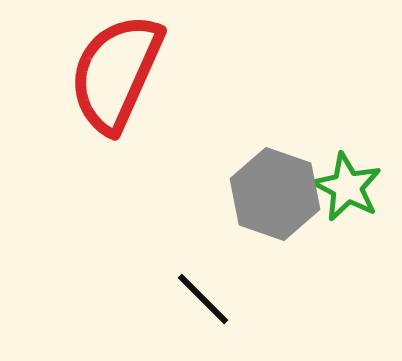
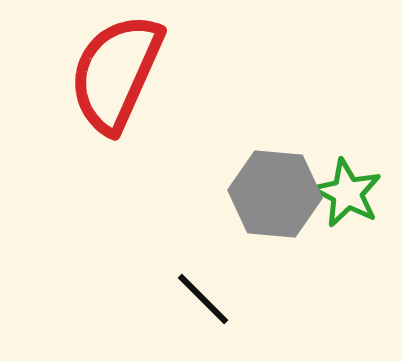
green star: moved 6 px down
gray hexagon: rotated 14 degrees counterclockwise
